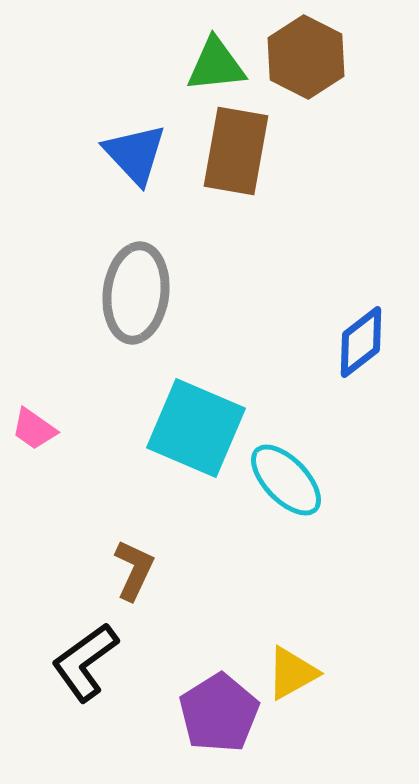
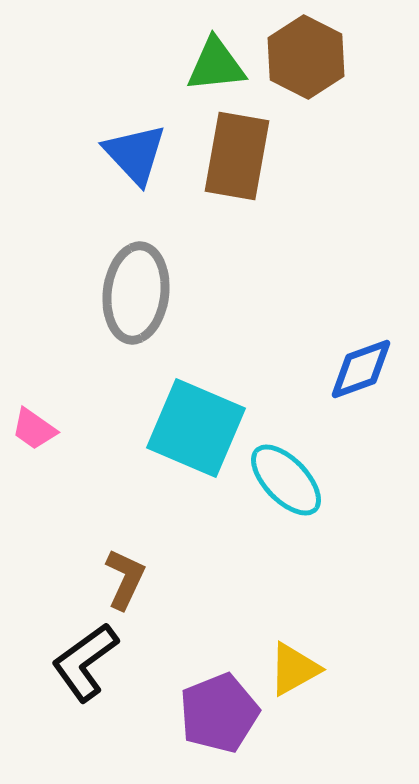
brown rectangle: moved 1 px right, 5 px down
blue diamond: moved 27 px down; rotated 18 degrees clockwise
brown L-shape: moved 9 px left, 9 px down
yellow triangle: moved 2 px right, 4 px up
purple pentagon: rotated 10 degrees clockwise
